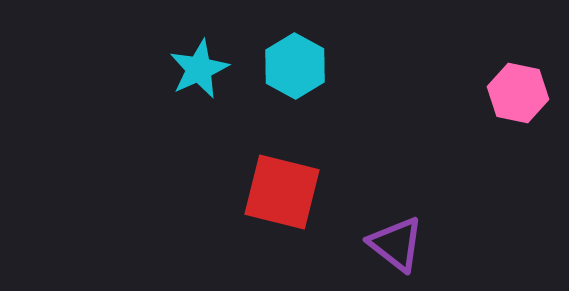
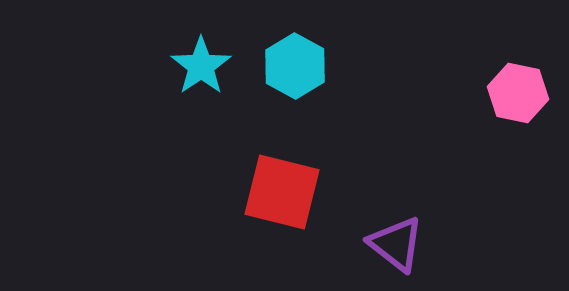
cyan star: moved 2 px right, 3 px up; rotated 10 degrees counterclockwise
